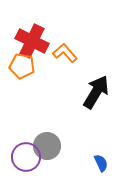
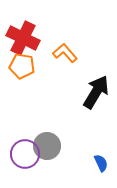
red cross: moved 9 px left, 3 px up
purple circle: moved 1 px left, 3 px up
